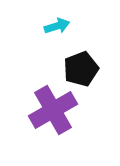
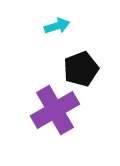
purple cross: moved 2 px right
